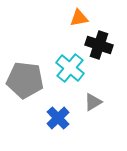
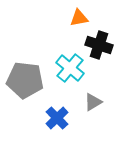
blue cross: moved 1 px left
